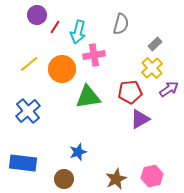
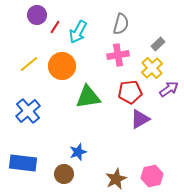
cyan arrow: rotated 15 degrees clockwise
gray rectangle: moved 3 px right
pink cross: moved 24 px right
orange circle: moved 3 px up
brown circle: moved 5 px up
